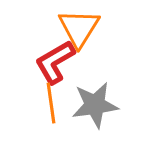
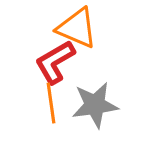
orange triangle: moved 2 px left; rotated 39 degrees counterclockwise
